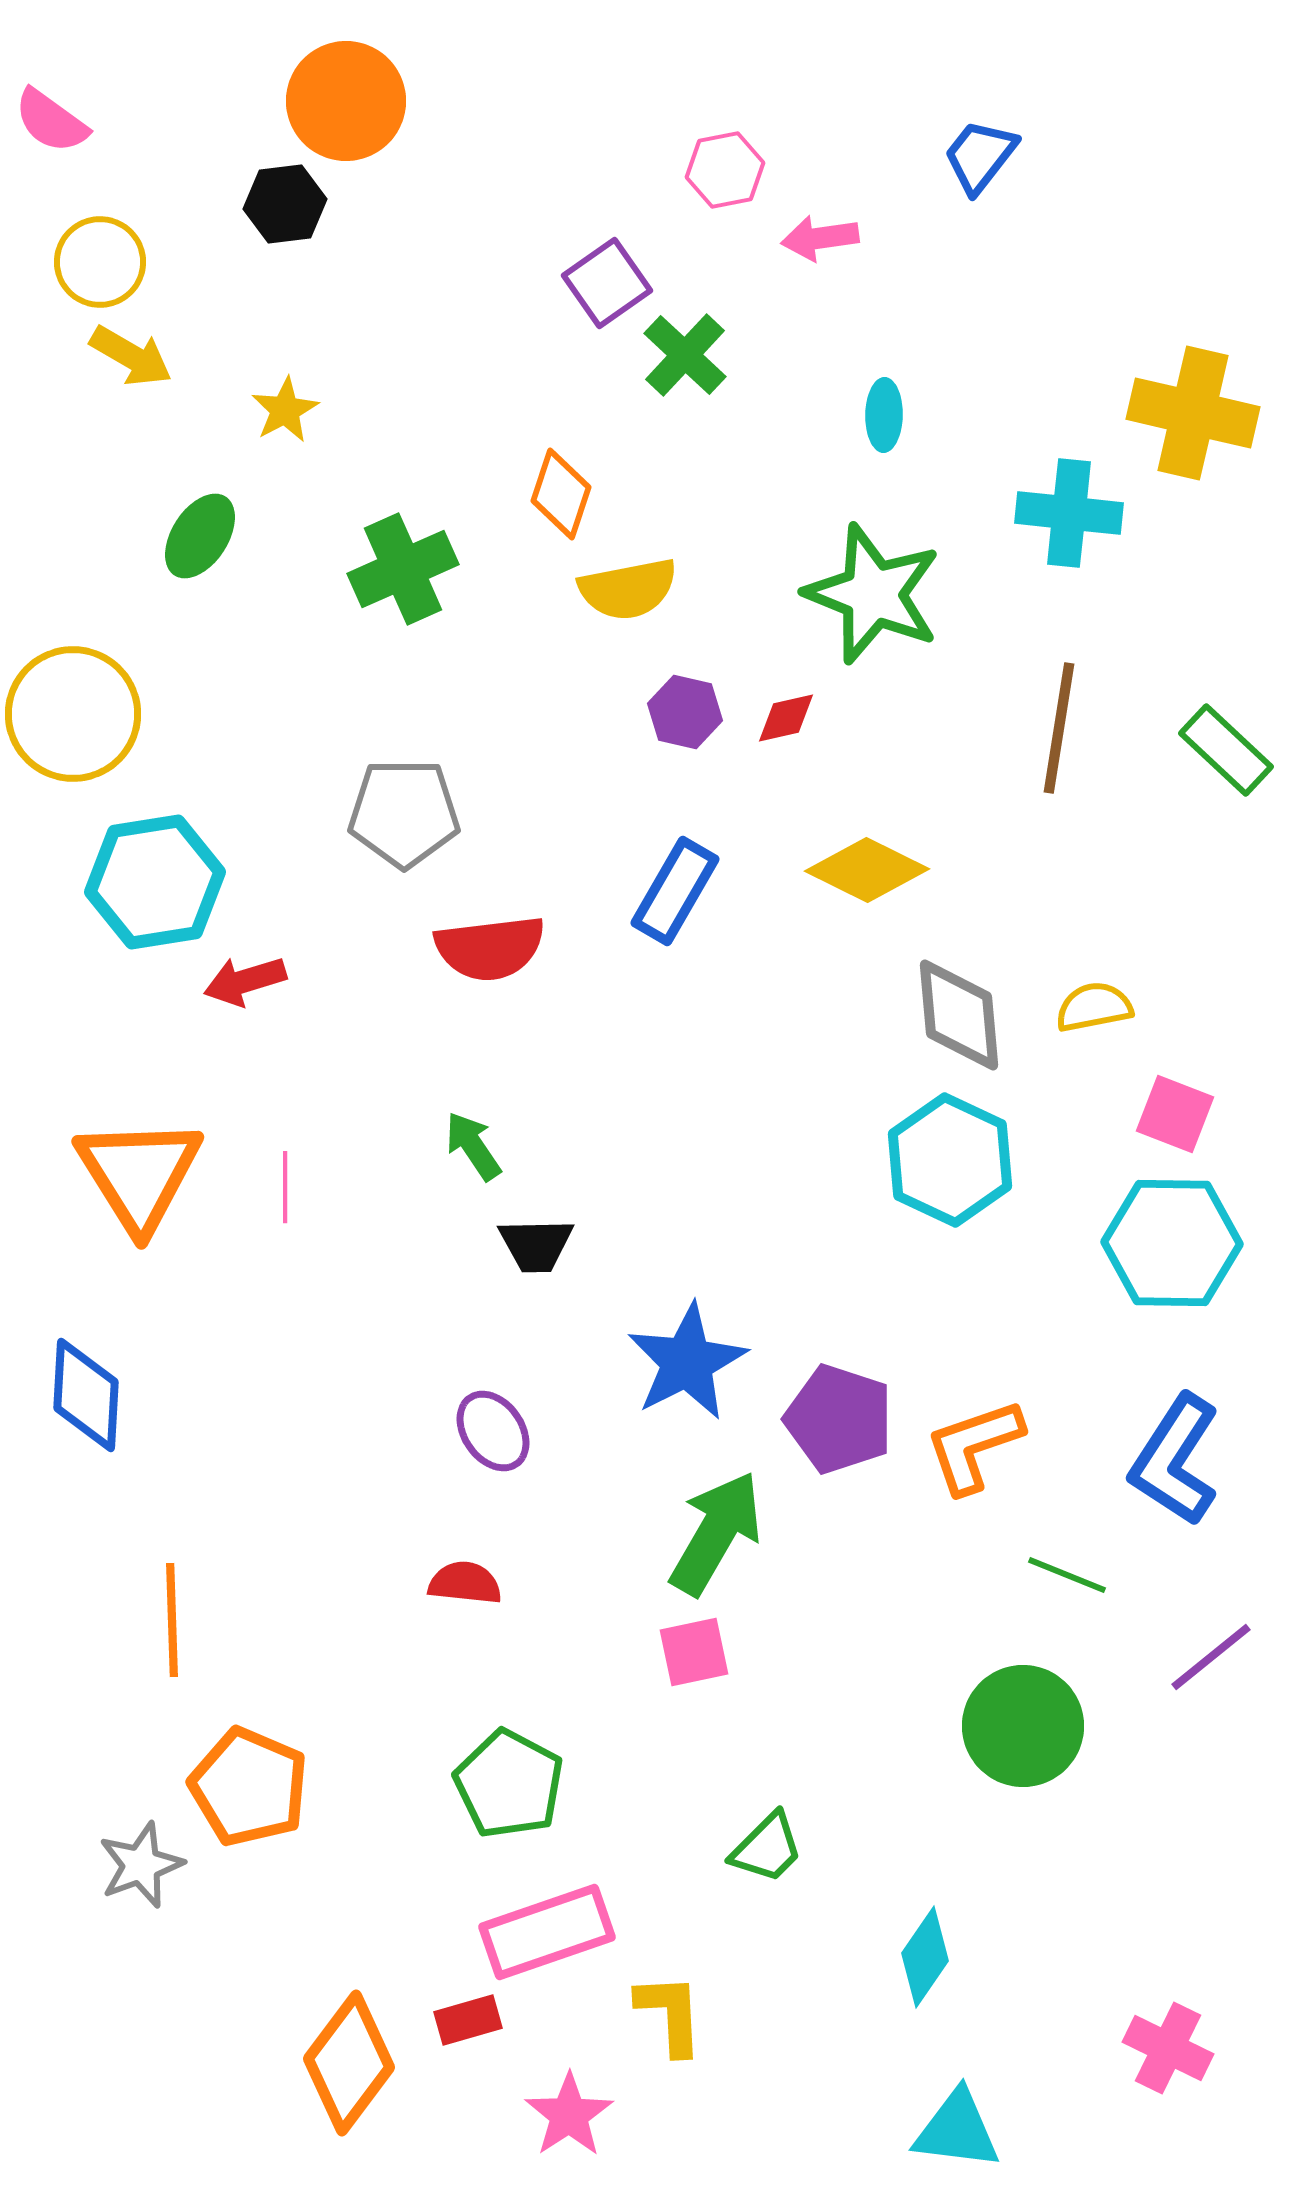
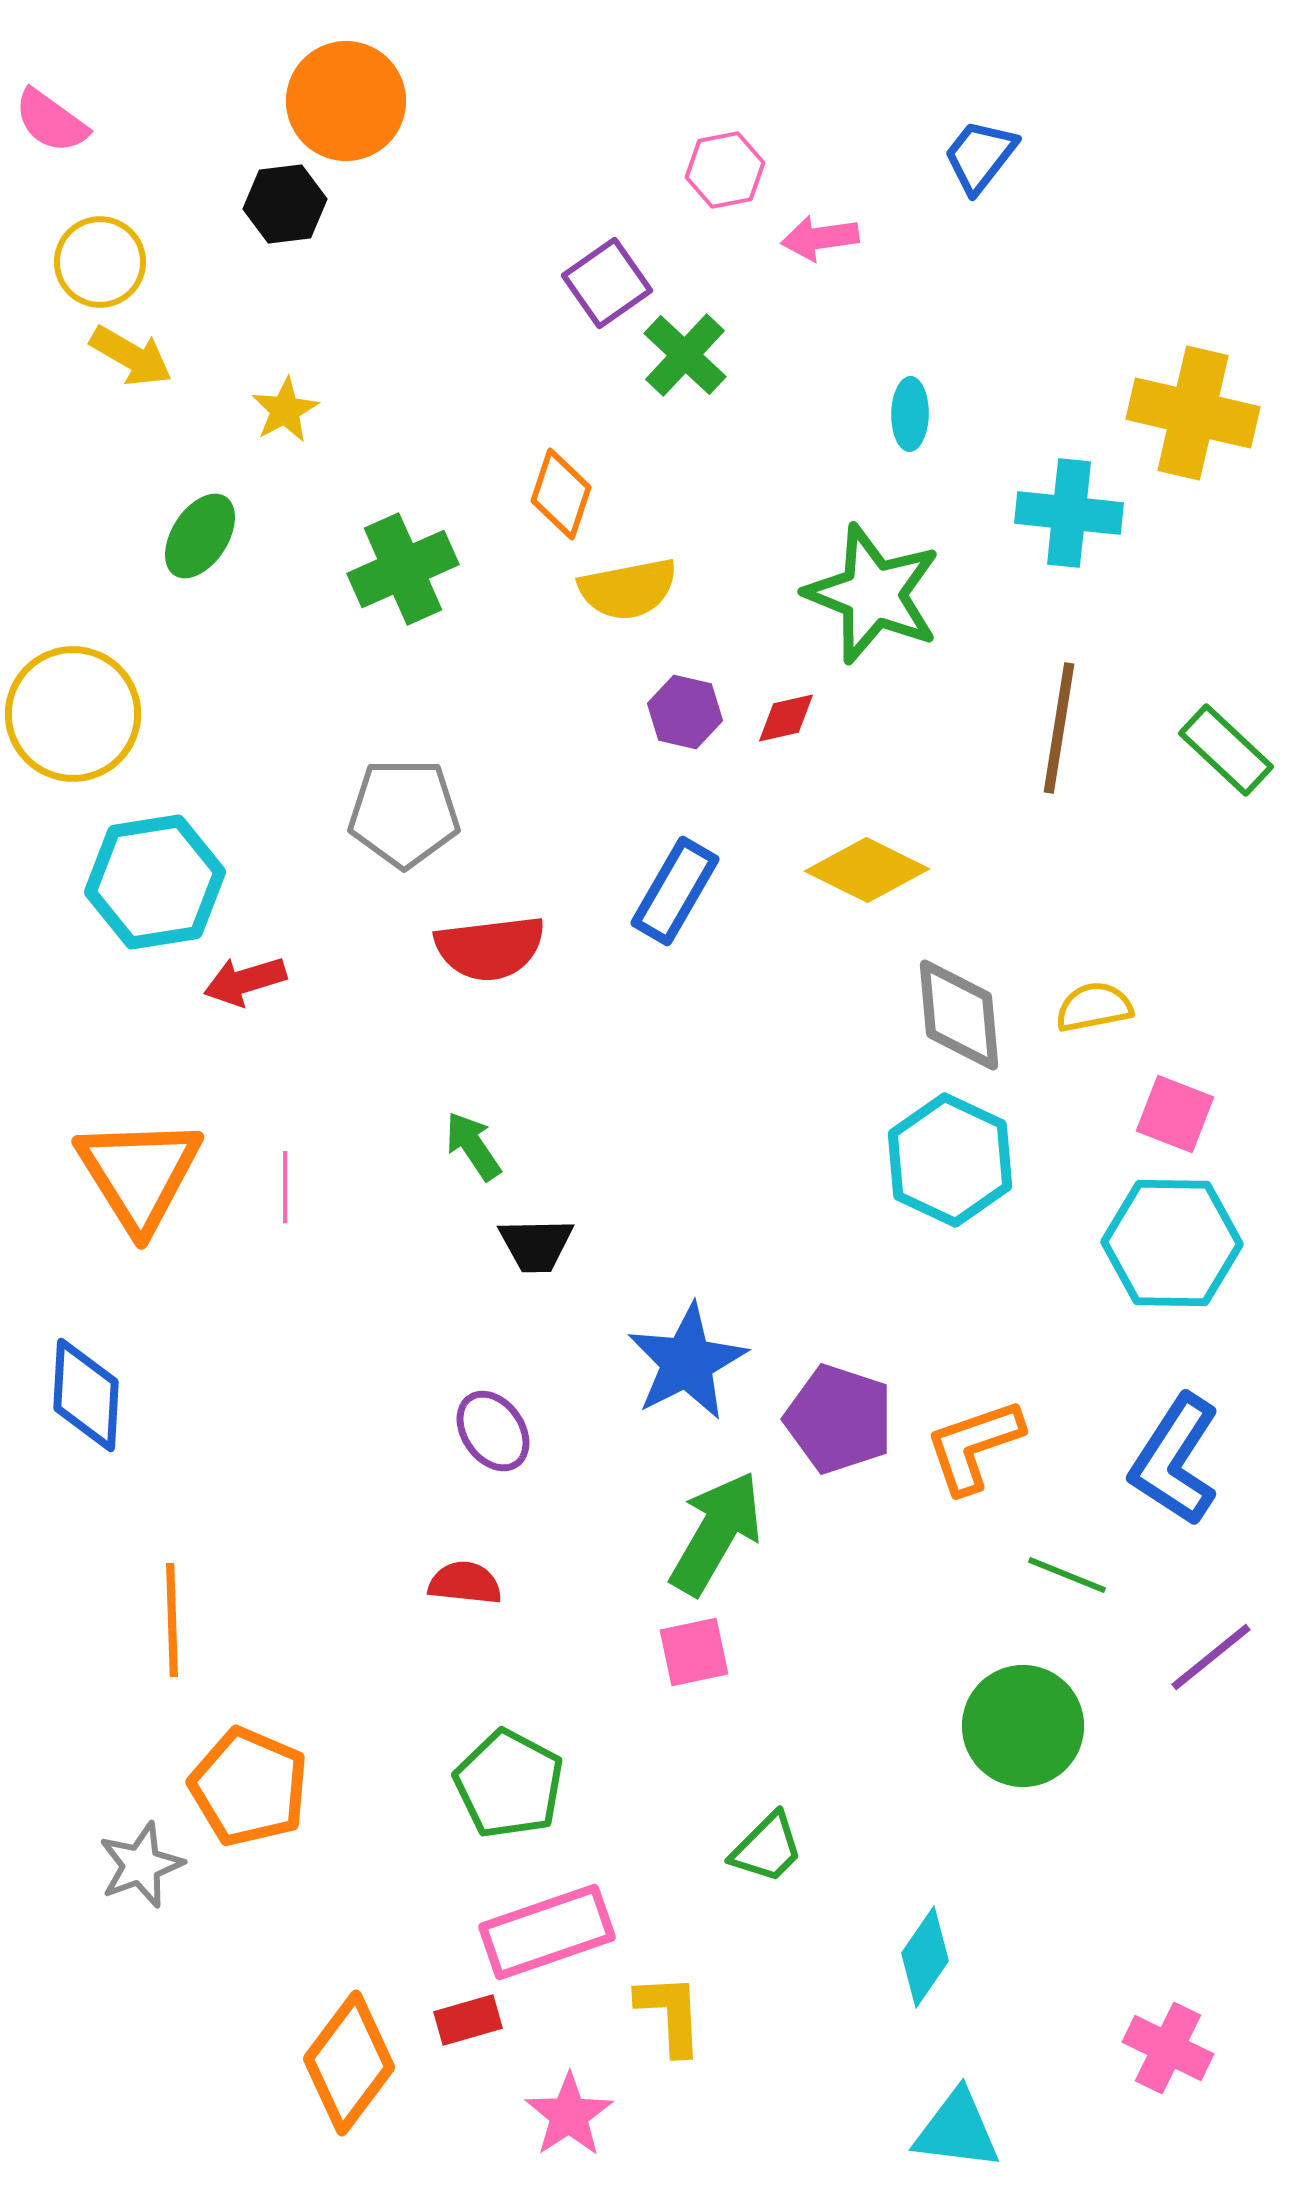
cyan ellipse at (884, 415): moved 26 px right, 1 px up
